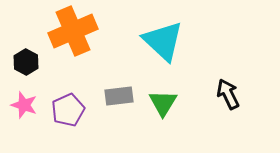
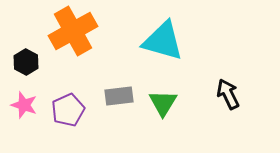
orange cross: rotated 6 degrees counterclockwise
cyan triangle: rotated 27 degrees counterclockwise
